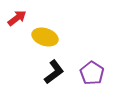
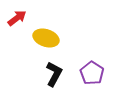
yellow ellipse: moved 1 px right, 1 px down
black L-shape: moved 2 px down; rotated 25 degrees counterclockwise
